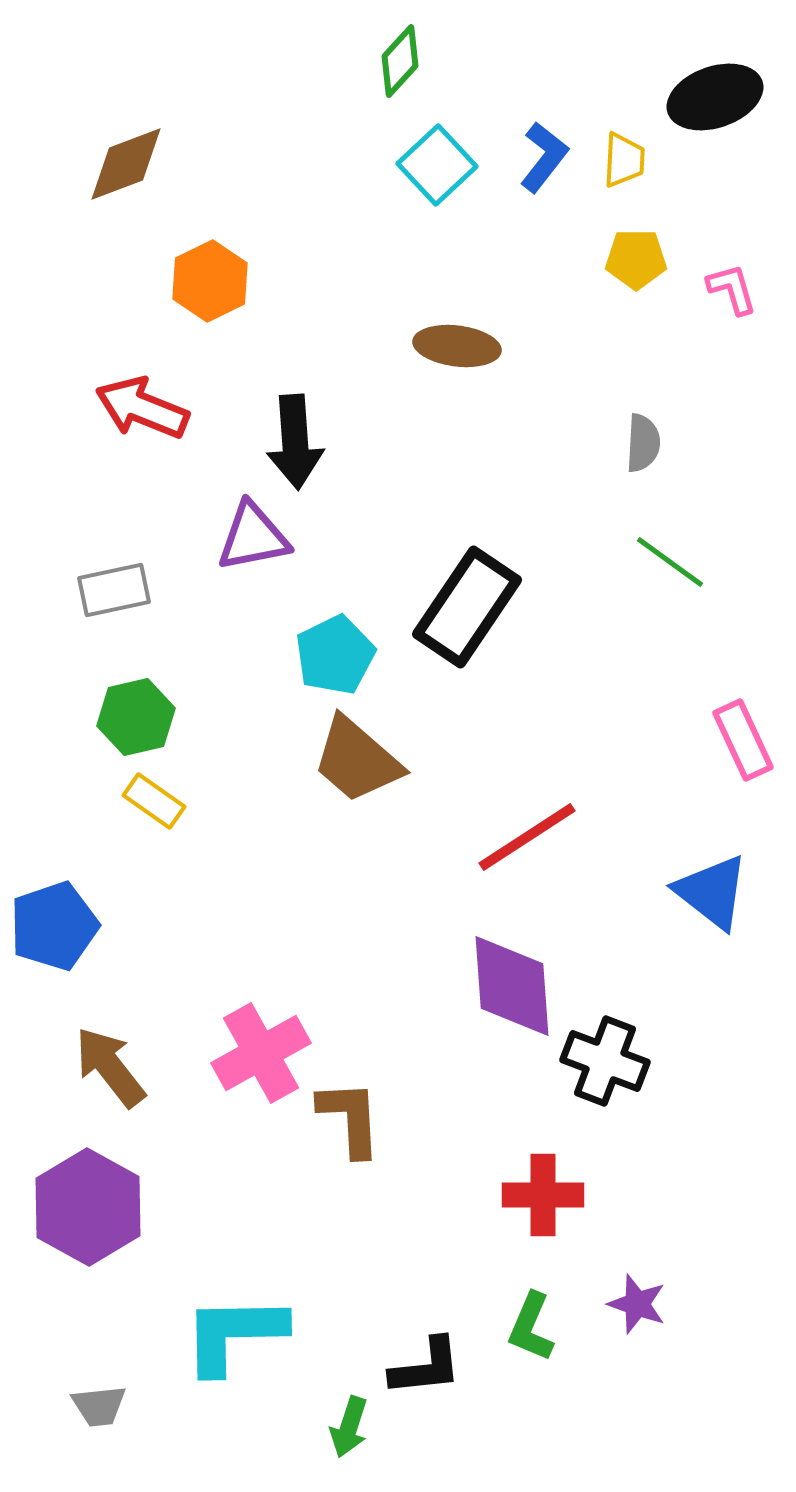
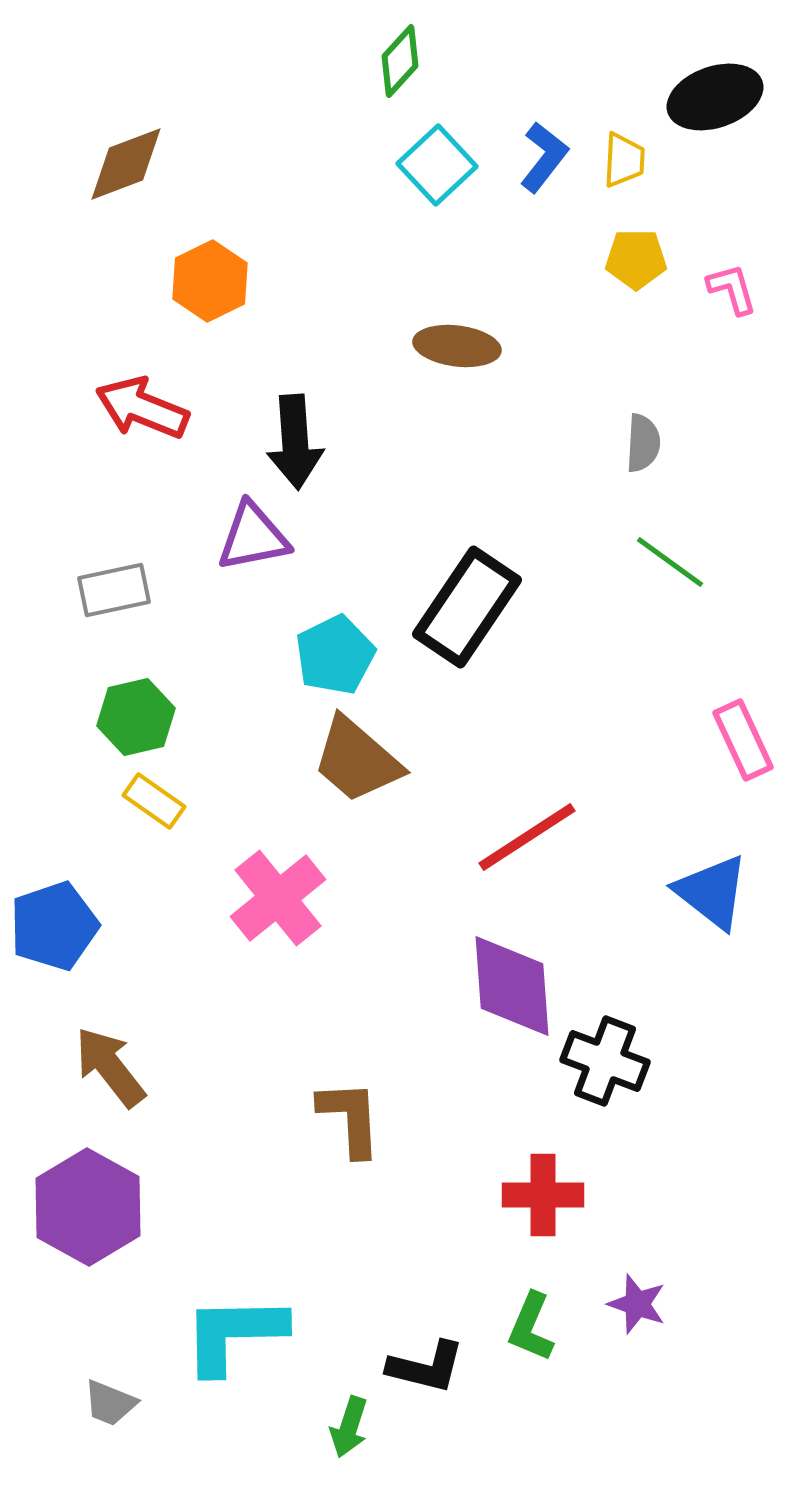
pink cross: moved 17 px right, 155 px up; rotated 10 degrees counterclockwise
black L-shape: rotated 20 degrees clockwise
gray trapezoid: moved 11 px right, 3 px up; rotated 28 degrees clockwise
